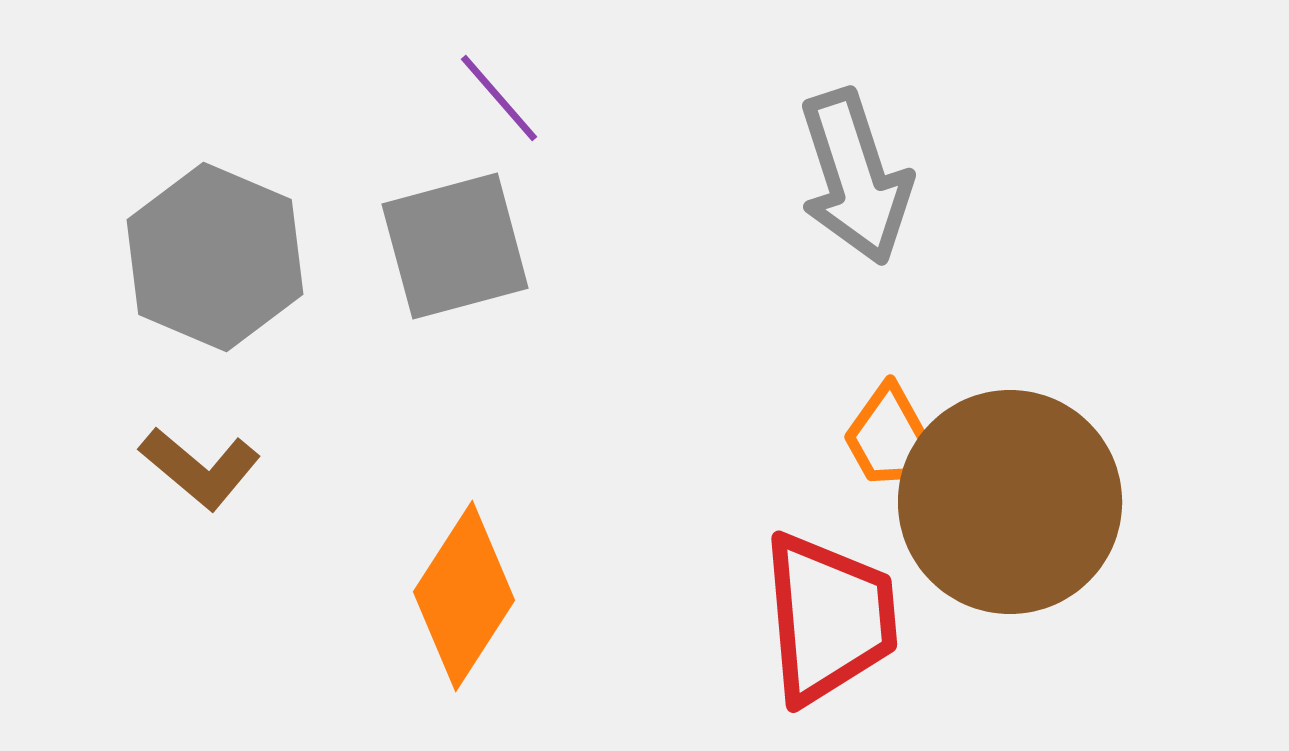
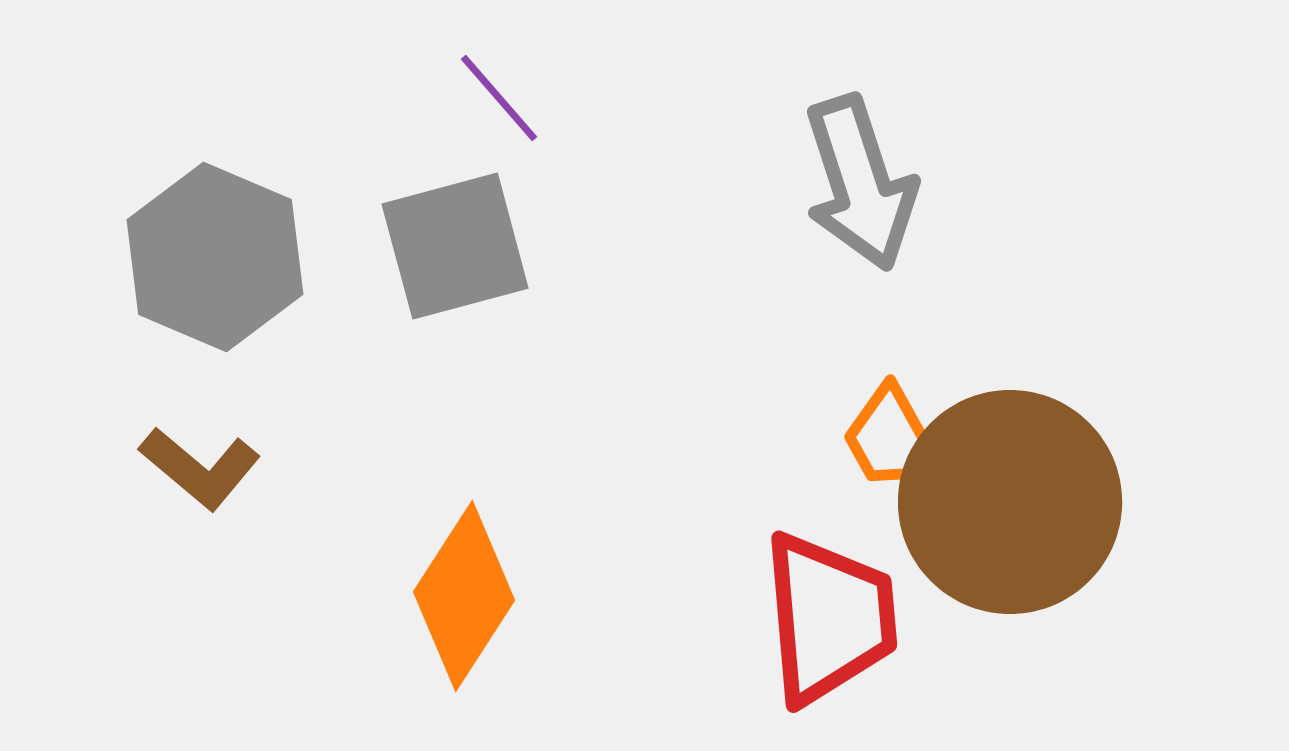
gray arrow: moved 5 px right, 6 px down
